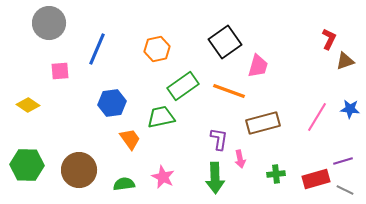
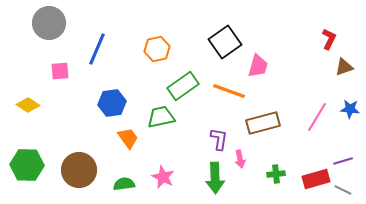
brown triangle: moved 1 px left, 6 px down
orange trapezoid: moved 2 px left, 1 px up
gray line: moved 2 px left
